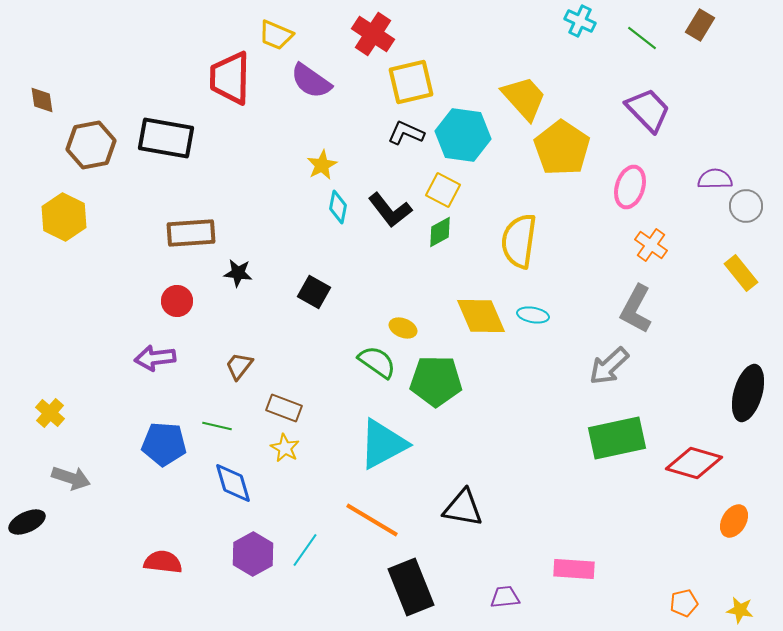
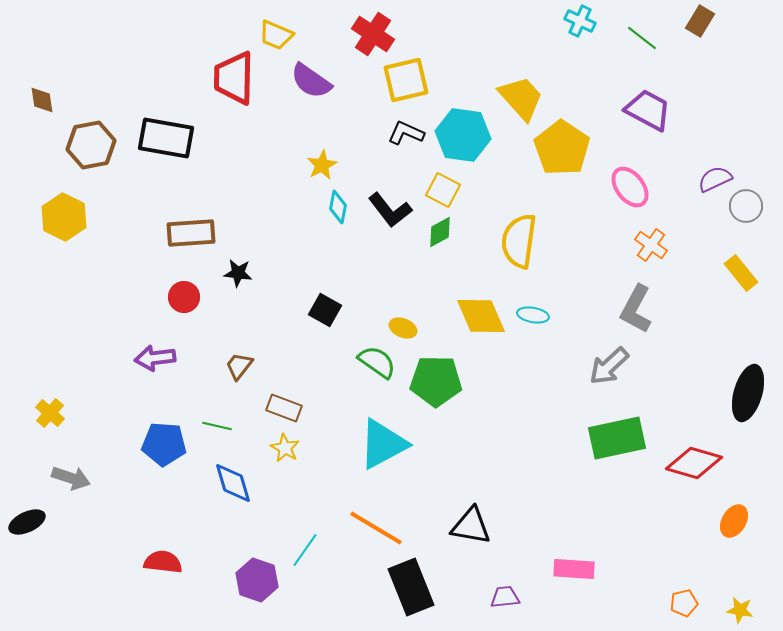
brown rectangle at (700, 25): moved 4 px up
red trapezoid at (230, 78): moved 4 px right
yellow square at (411, 82): moved 5 px left, 2 px up
yellow trapezoid at (524, 98): moved 3 px left
purple trapezoid at (648, 110): rotated 18 degrees counterclockwise
purple semicircle at (715, 179): rotated 24 degrees counterclockwise
pink ellipse at (630, 187): rotated 54 degrees counterclockwise
black square at (314, 292): moved 11 px right, 18 px down
red circle at (177, 301): moved 7 px right, 4 px up
black triangle at (463, 508): moved 8 px right, 18 px down
orange line at (372, 520): moved 4 px right, 8 px down
purple hexagon at (253, 554): moved 4 px right, 26 px down; rotated 12 degrees counterclockwise
